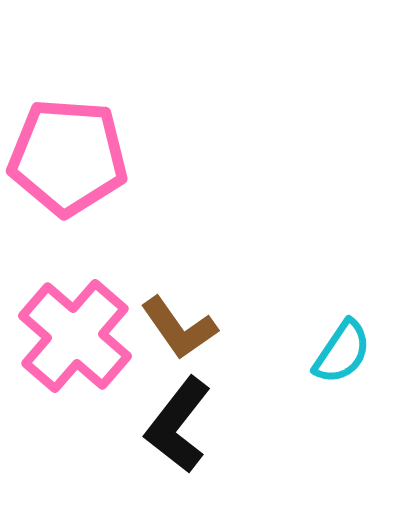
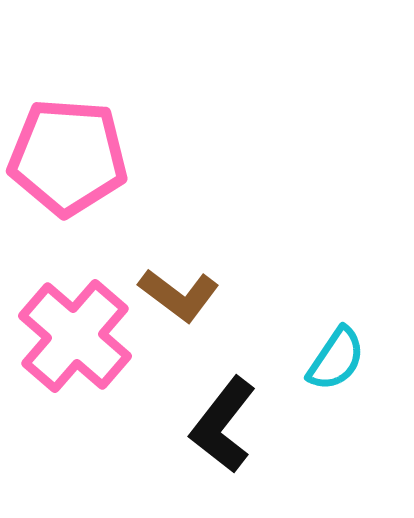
brown L-shape: moved 33 px up; rotated 18 degrees counterclockwise
cyan semicircle: moved 6 px left, 7 px down
black L-shape: moved 45 px right
